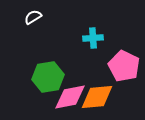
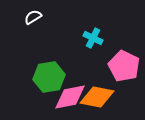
cyan cross: rotated 30 degrees clockwise
green hexagon: moved 1 px right
orange diamond: rotated 16 degrees clockwise
